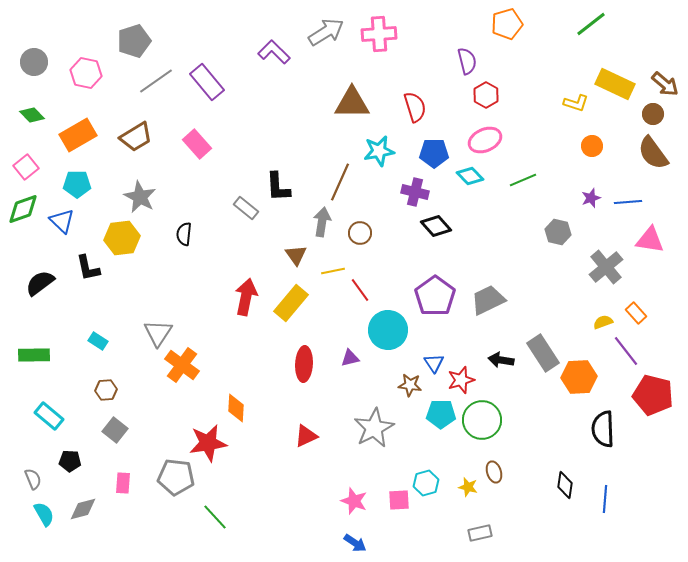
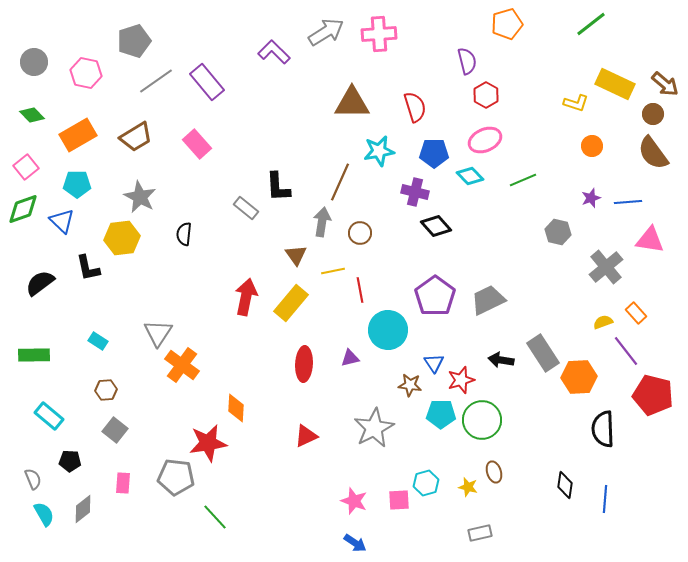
red line at (360, 290): rotated 25 degrees clockwise
gray diamond at (83, 509): rotated 24 degrees counterclockwise
